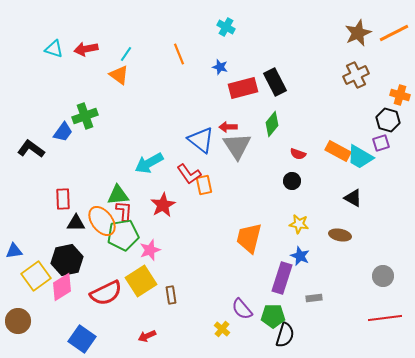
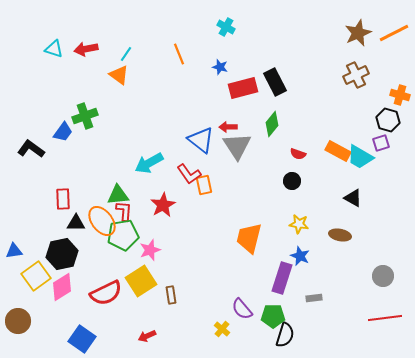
black hexagon at (67, 260): moved 5 px left, 6 px up
